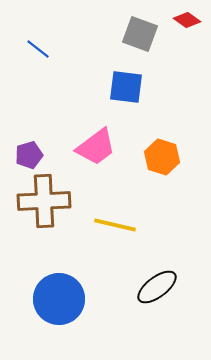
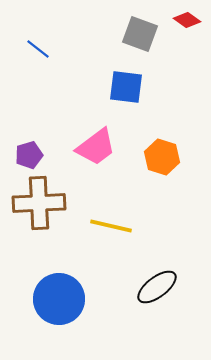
brown cross: moved 5 px left, 2 px down
yellow line: moved 4 px left, 1 px down
